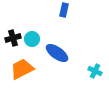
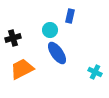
blue rectangle: moved 6 px right, 6 px down
cyan circle: moved 18 px right, 9 px up
blue ellipse: rotated 20 degrees clockwise
cyan cross: moved 1 px down
